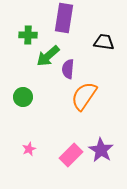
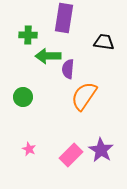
green arrow: rotated 40 degrees clockwise
pink star: rotated 24 degrees counterclockwise
